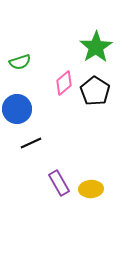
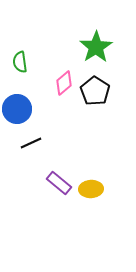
green semicircle: rotated 100 degrees clockwise
purple rectangle: rotated 20 degrees counterclockwise
